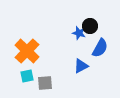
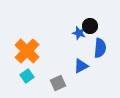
blue semicircle: rotated 24 degrees counterclockwise
cyan square: rotated 24 degrees counterclockwise
gray square: moved 13 px right; rotated 21 degrees counterclockwise
